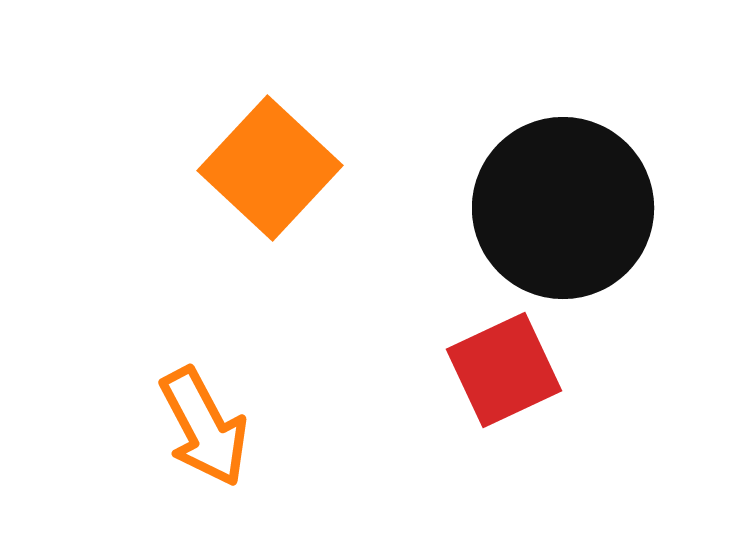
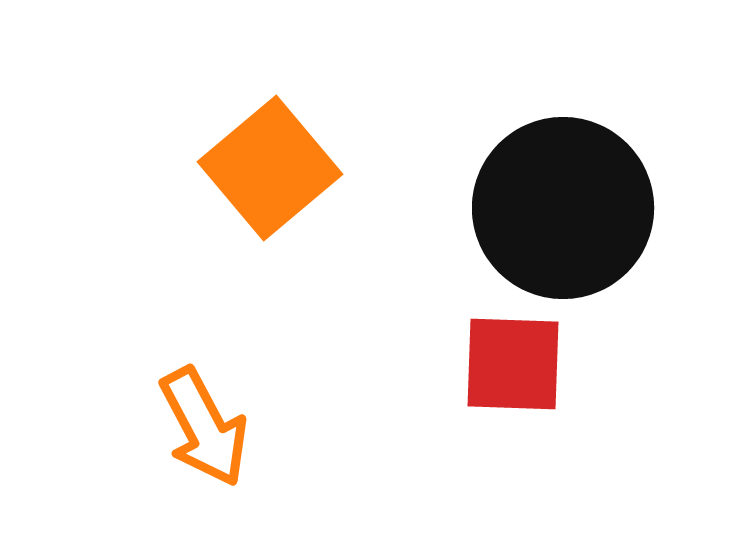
orange square: rotated 7 degrees clockwise
red square: moved 9 px right, 6 px up; rotated 27 degrees clockwise
